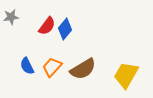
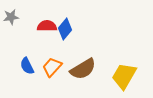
red semicircle: rotated 126 degrees counterclockwise
yellow trapezoid: moved 2 px left, 1 px down
